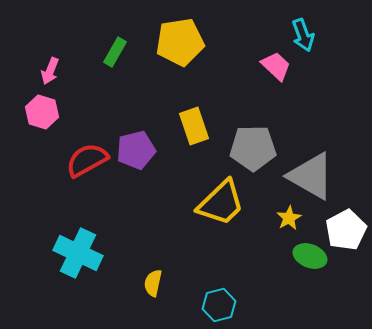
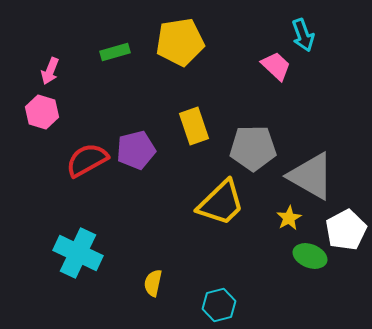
green rectangle: rotated 44 degrees clockwise
